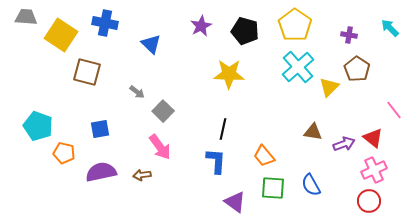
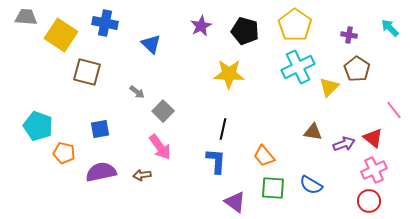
cyan cross: rotated 16 degrees clockwise
blue semicircle: rotated 30 degrees counterclockwise
